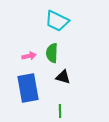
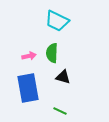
green line: rotated 64 degrees counterclockwise
